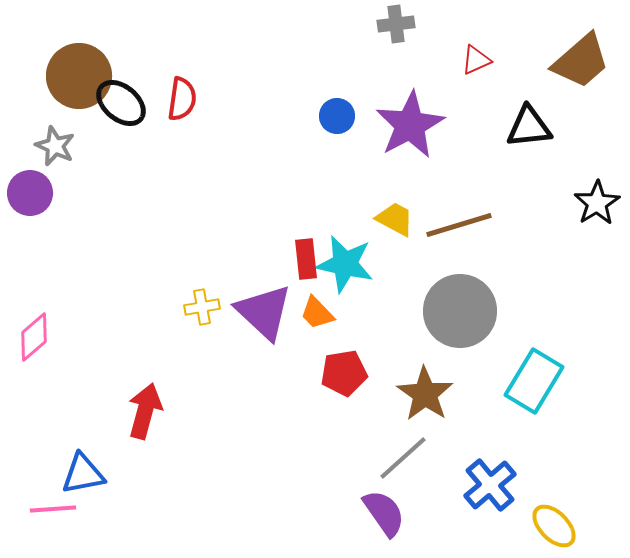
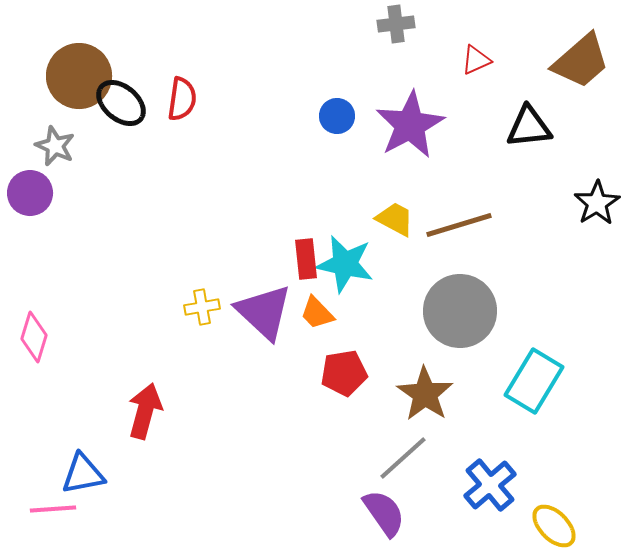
pink diamond: rotated 33 degrees counterclockwise
